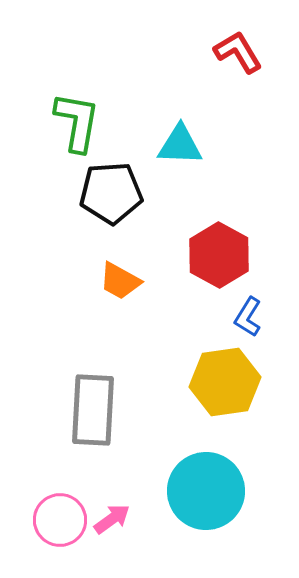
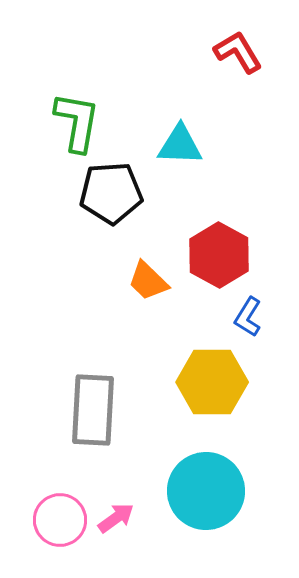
orange trapezoid: moved 28 px right; rotated 15 degrees clockwise
yellow hexagon: moved 13 px left; rotated 8 degrees clockwise
pink arrow: moved 4 px right, 1 px up
